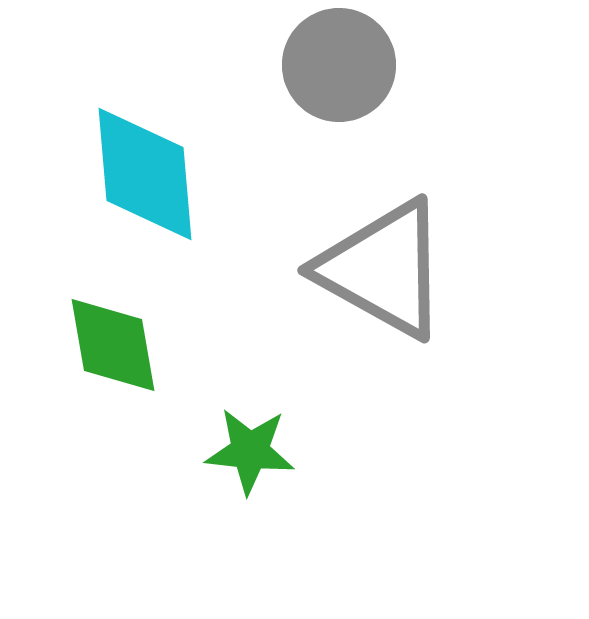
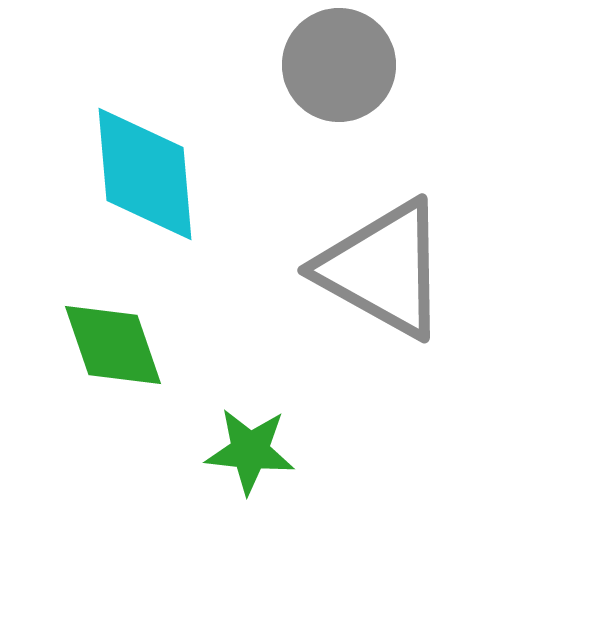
green diamond: rotated 9 degrees counterclockwise
